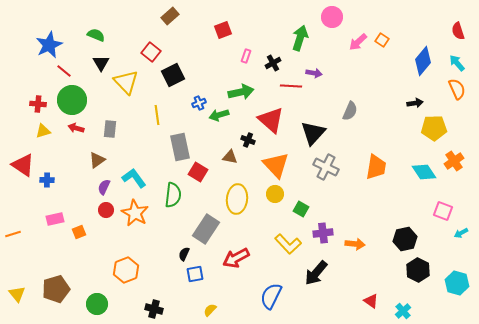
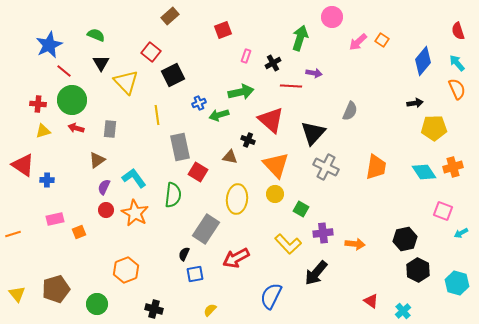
orange cross at (454, 161): moved 1 px left, 6 px down; rotated 18 degrees clockwise
